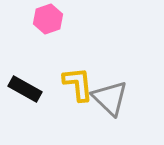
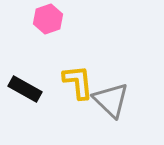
yellow L-shape: moved 2 px up
gray triangle: moved 1 px right, 2 px down
